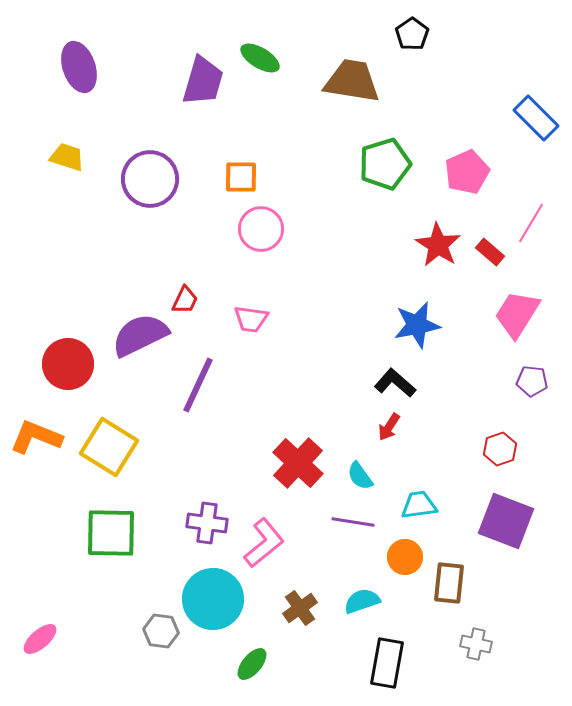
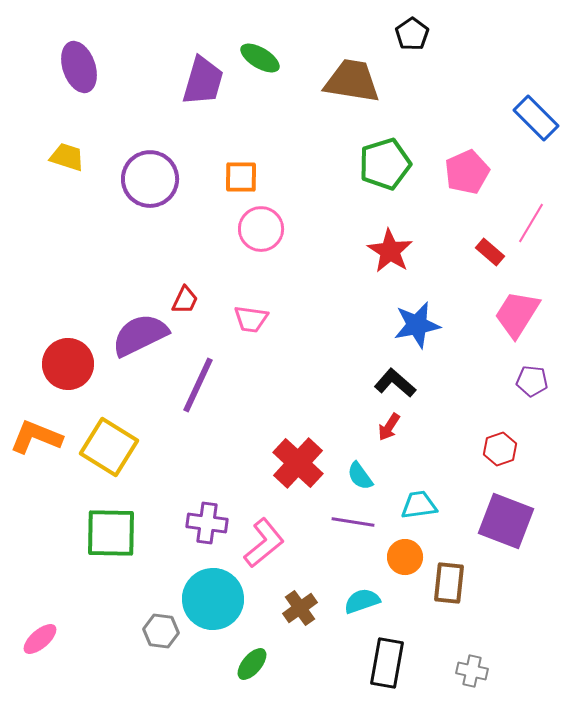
red star at (438, 245): moved 48 px left, 6 px down
gray cross at (476, 644): moved 4 px left, 27 px down
